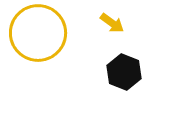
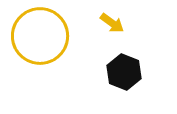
yellow circle: moved 2 px right, 3 px down
